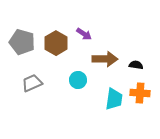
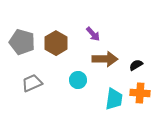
purple arrow: moved 9 px right; rotated 14 degrees clockwise
black semicircle: rotated 40 degrees counterclockwise
